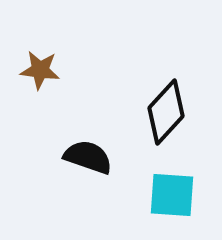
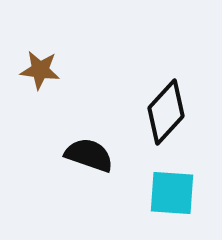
black semicircle: moved 1 px right, 2 px up
cyan square: moved 2 px up
